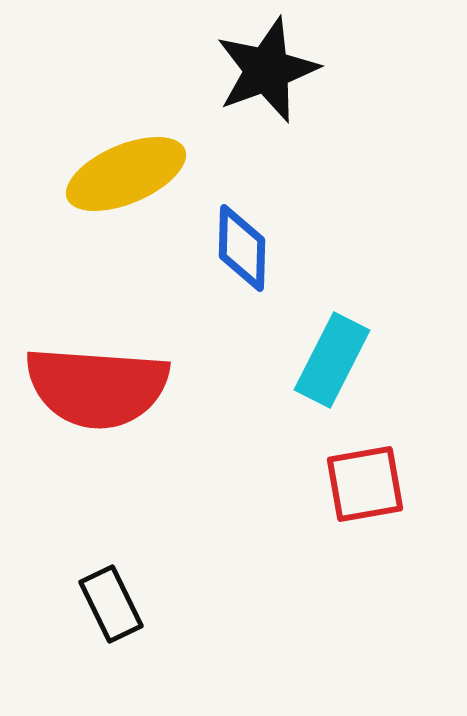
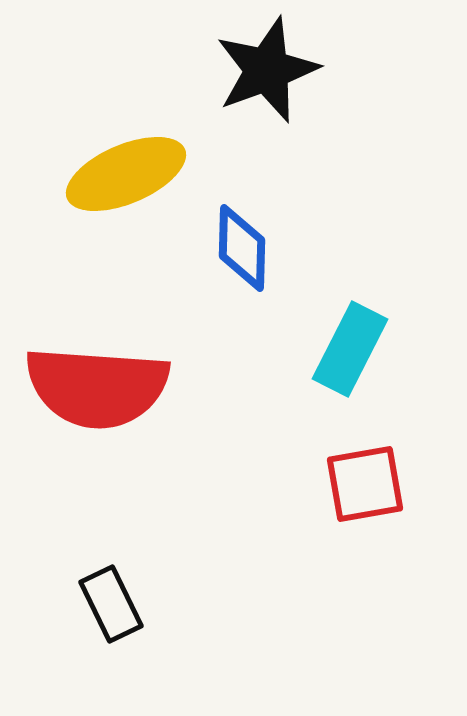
cyan rectangle: moved 18 px right, 11 px up
